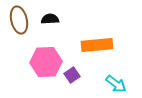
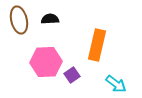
orange rectangle: rotated 72 degrees counterclockwise
